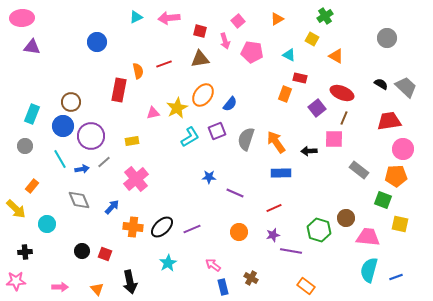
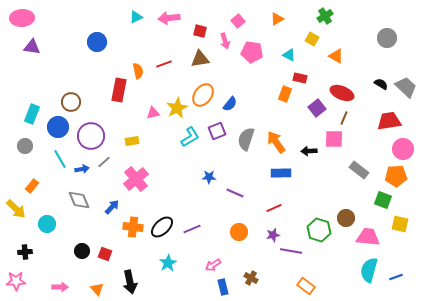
blue circle at (63, 126): moved 5 px left, 1 px down
pink arrow at (213, 265): rotated 70 degrees counterclockwise
